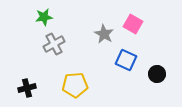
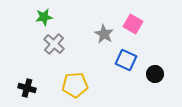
gray cross: rotated 20 degrees counterclockwise
black circle: moved 2 px left
black cross: rotated 30 degrees clockwise
